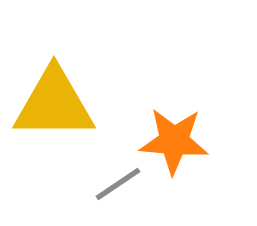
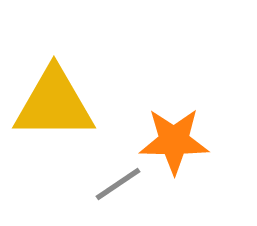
orange star: rotated 4 degrees counterclockwise
